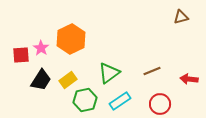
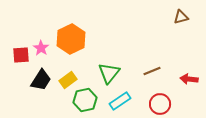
green triangle: rotated 15 degrees counterclockwise
